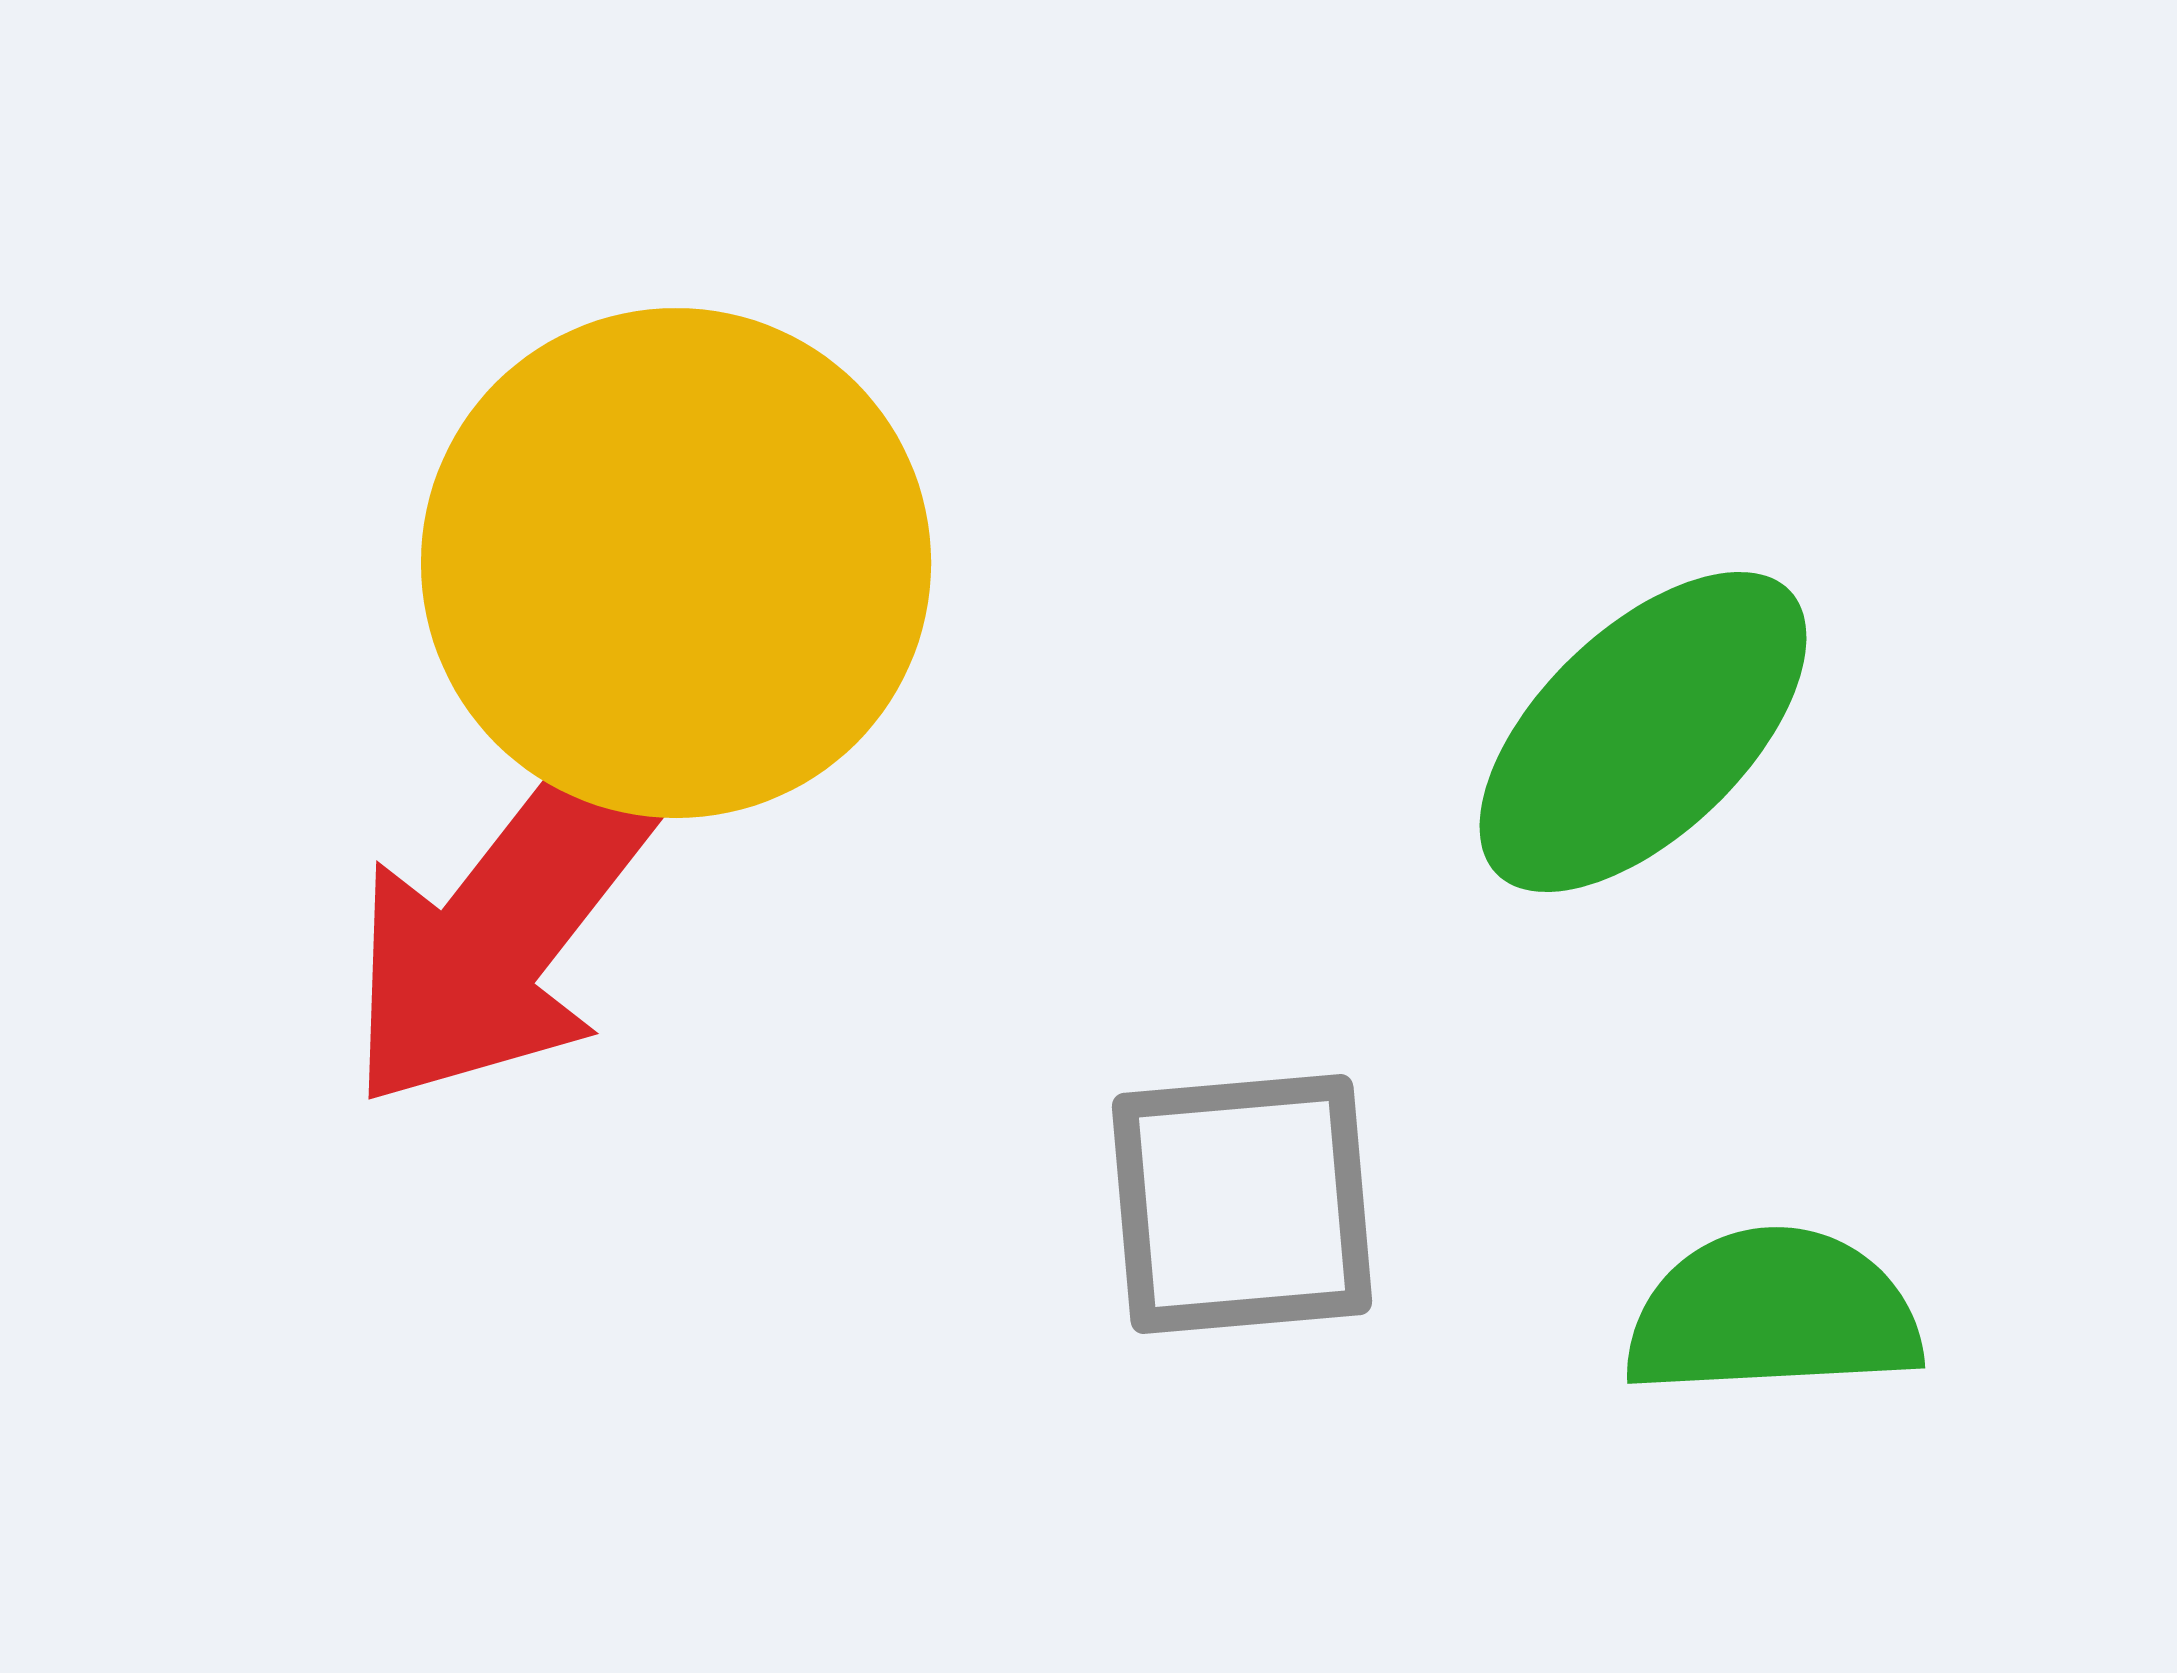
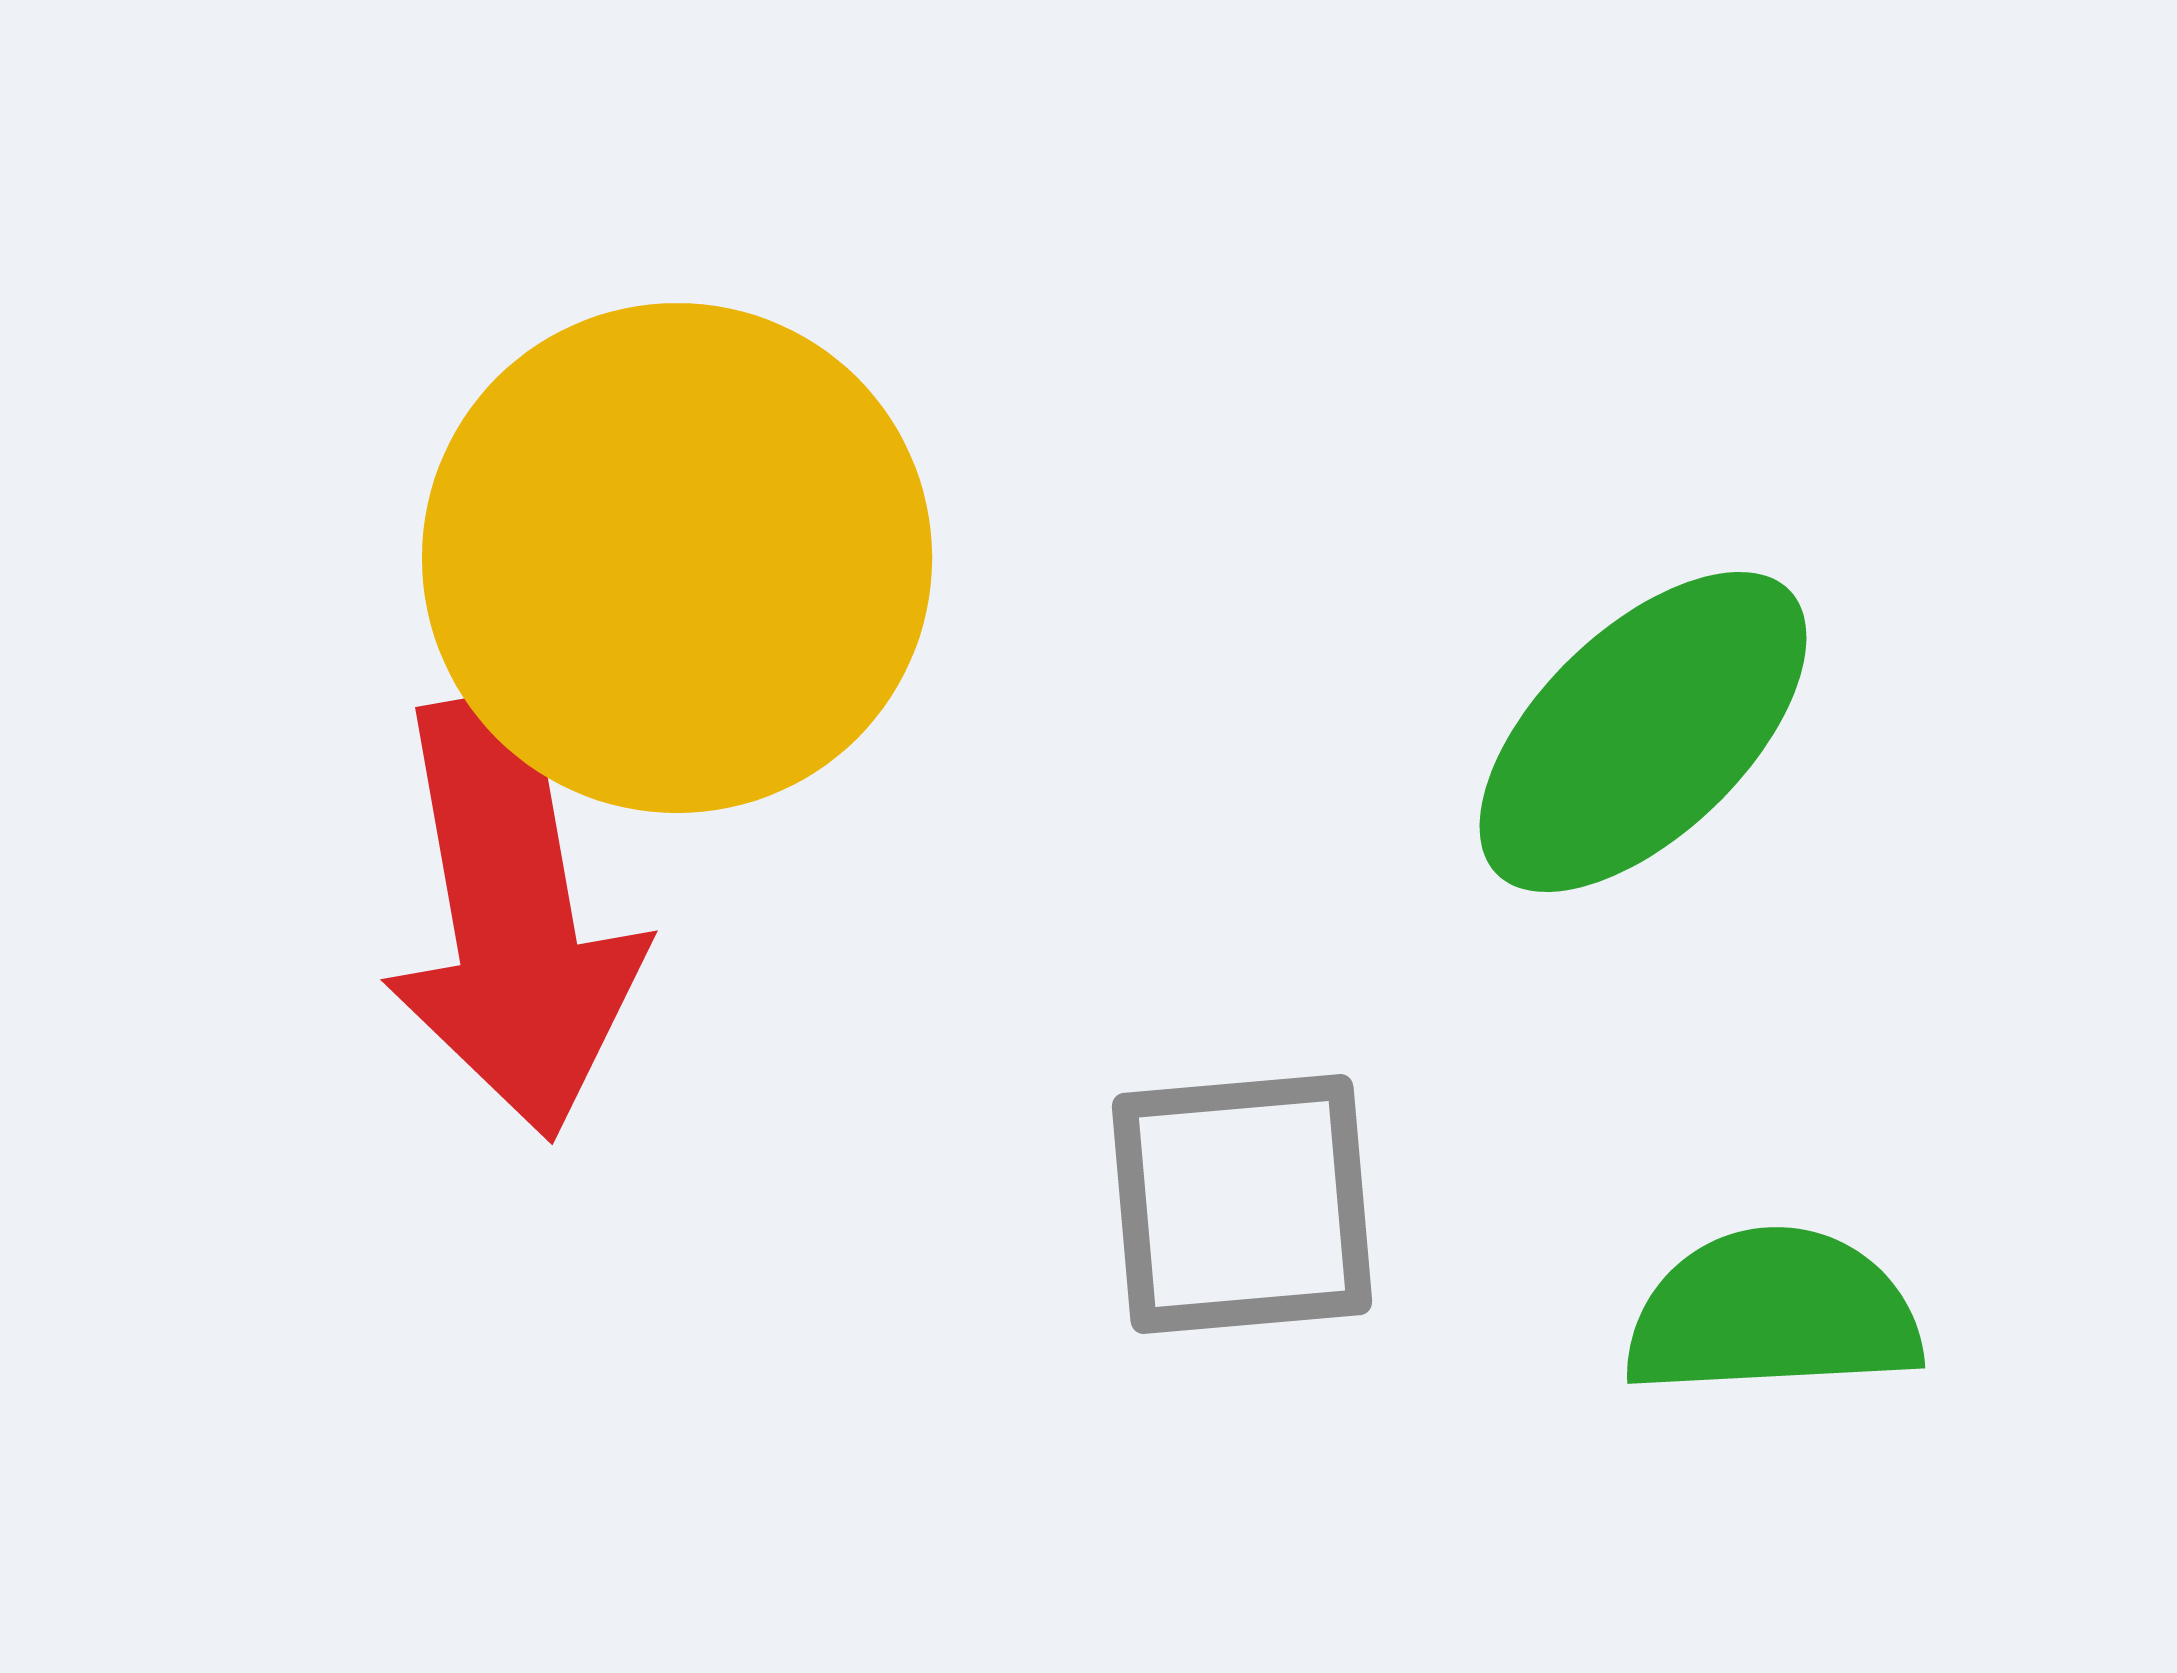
yellow circle: moved 1 px right, 5 px up
red arrow: rotated 48 degrees counterclockwise
